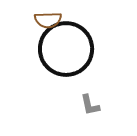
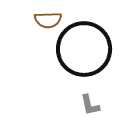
black circle: moved 18 px right
